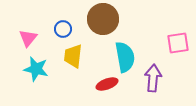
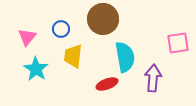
blue circle: moved 2 px left
pink triangle: moved 1 px left, 1 px up
cyan star: rotated 20 degrees clockwise
